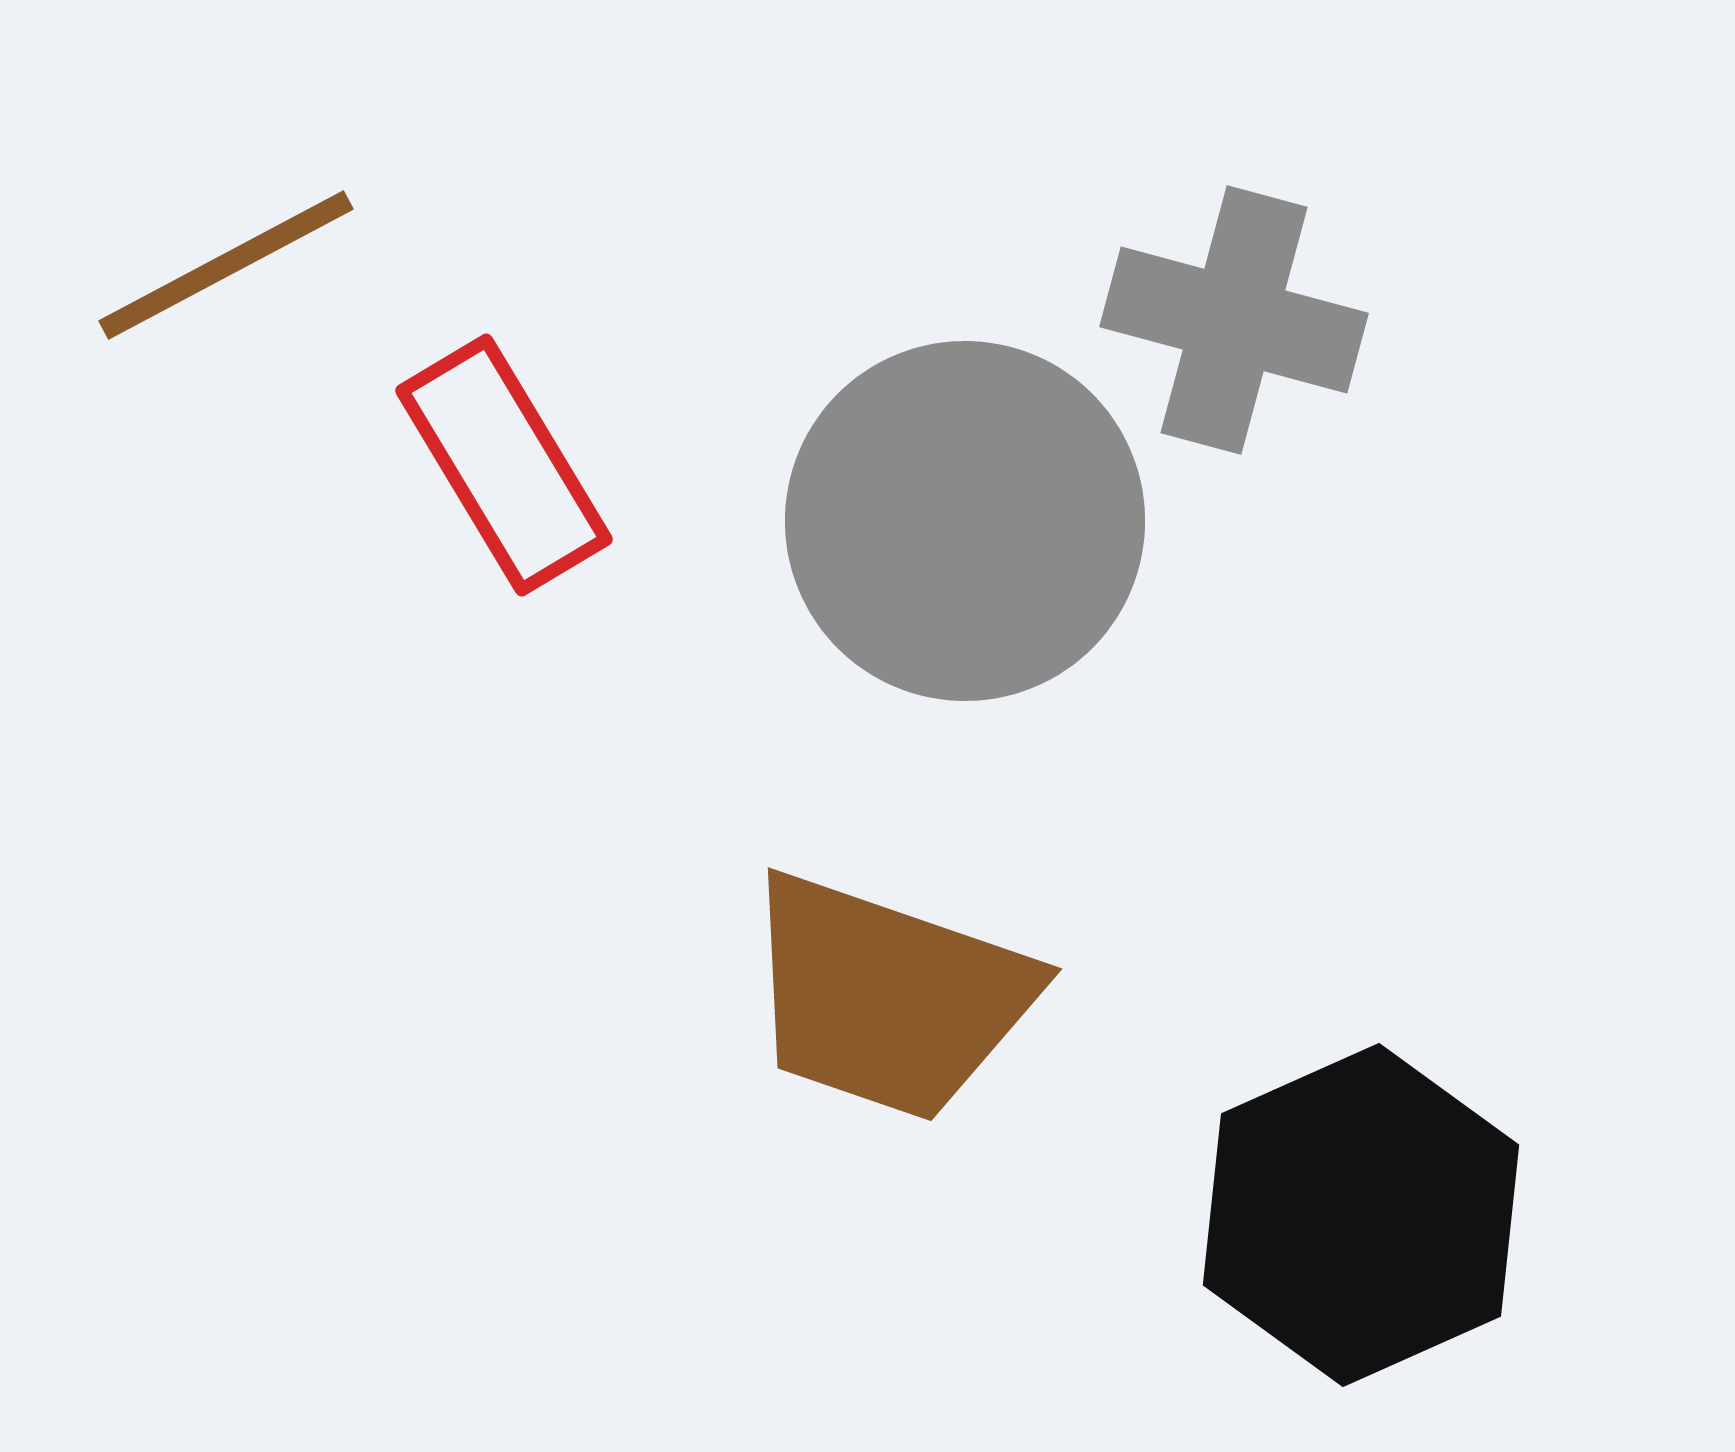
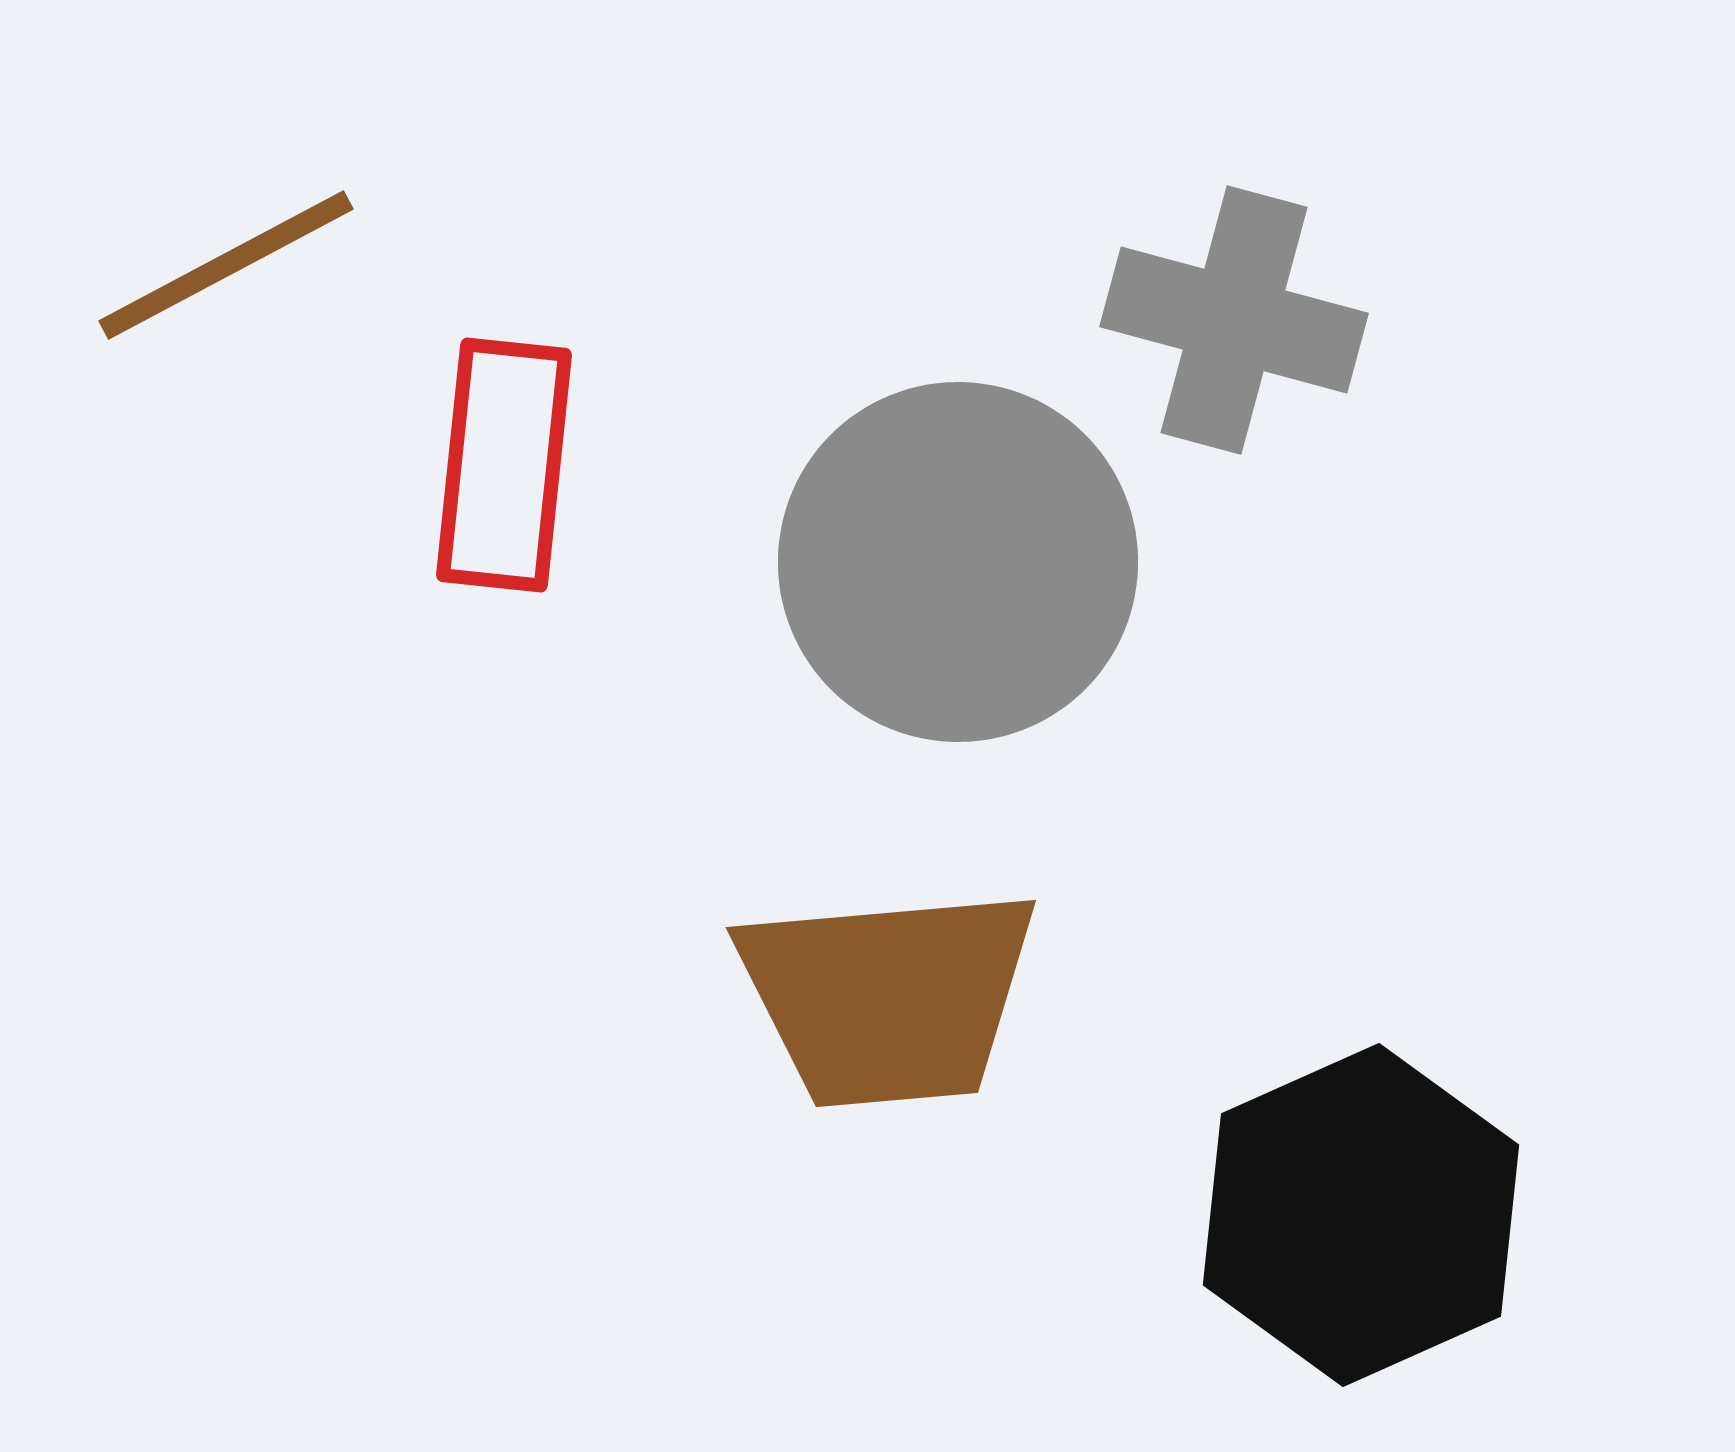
red rectangle: rotated 37 degrees clockwise
gray circle: moved 7 px left, 41 px down
brown trapezoid: rotated 24 degrees counterclockwise
